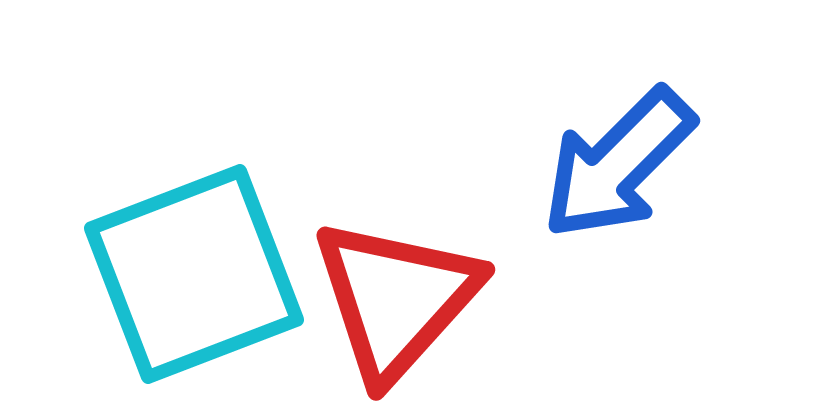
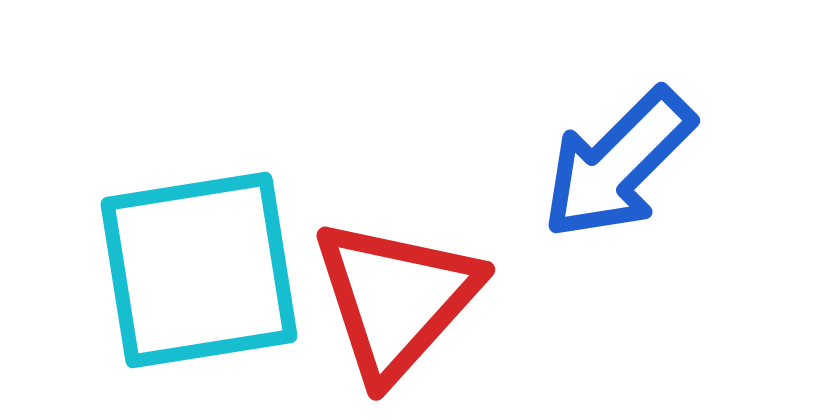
cyan square: moved 5 px right, 4 px up; rotated 12 degrees clockwise
